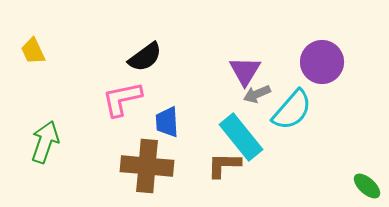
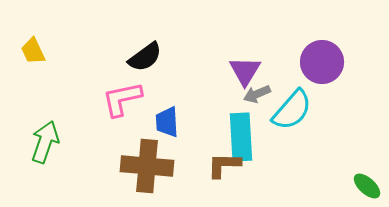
cyan rectangle: rotated 36 degrees clockwise
